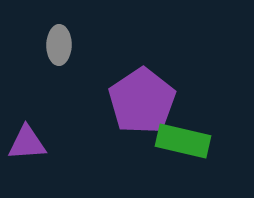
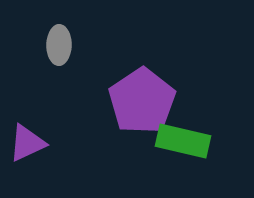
purple triangle: rotated 21 degrees counterclockwise
